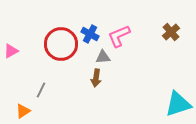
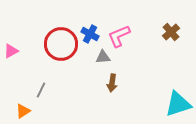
brown arrow: moved 16 px right, 5 px down
